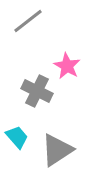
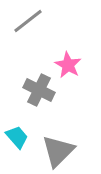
pink star: moved 1 px right, 1 px up
gray cross: moved 2 px right, 1 px up
gray triangle: moved 1 px right, 1 px down; rotated 12 degrees counterclockwise
